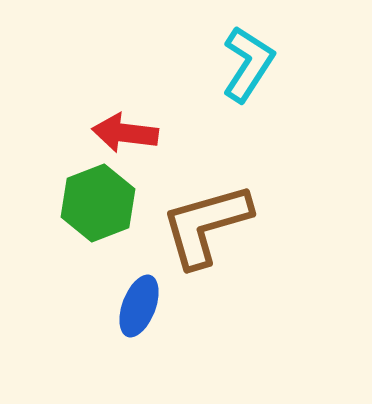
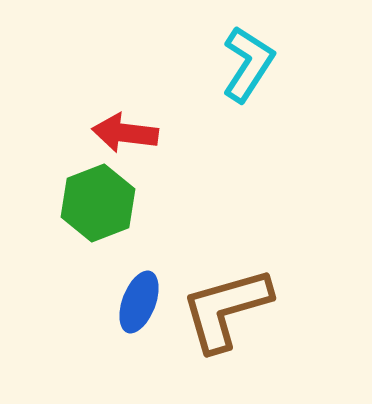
brown L-shape: moved 20 px right, 84 px down
blue ellipse: moved 4 px up
